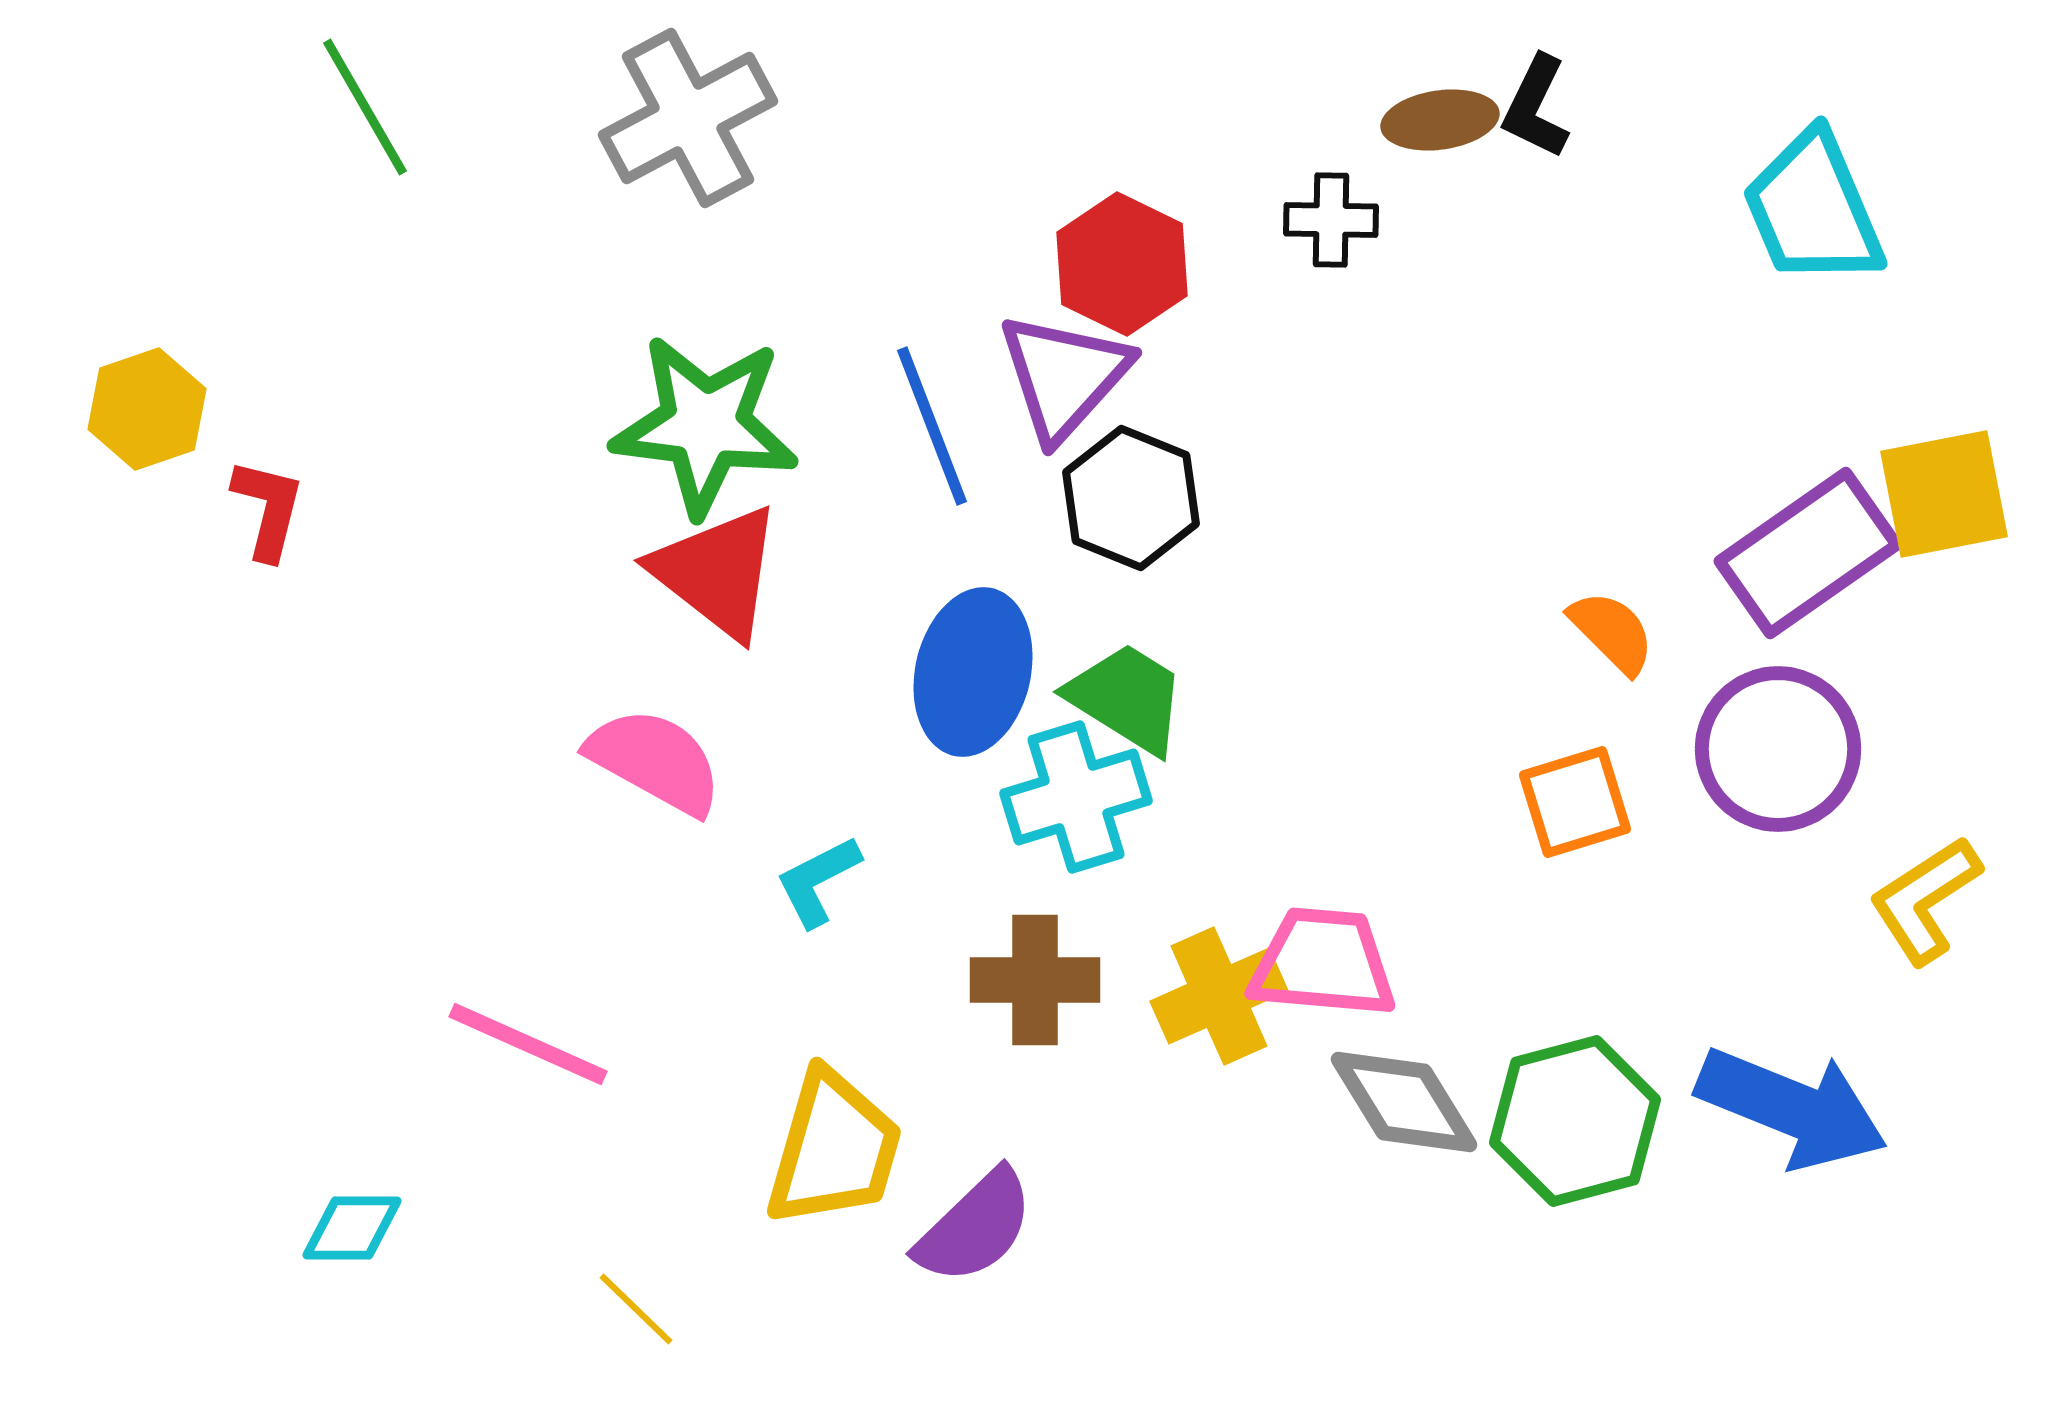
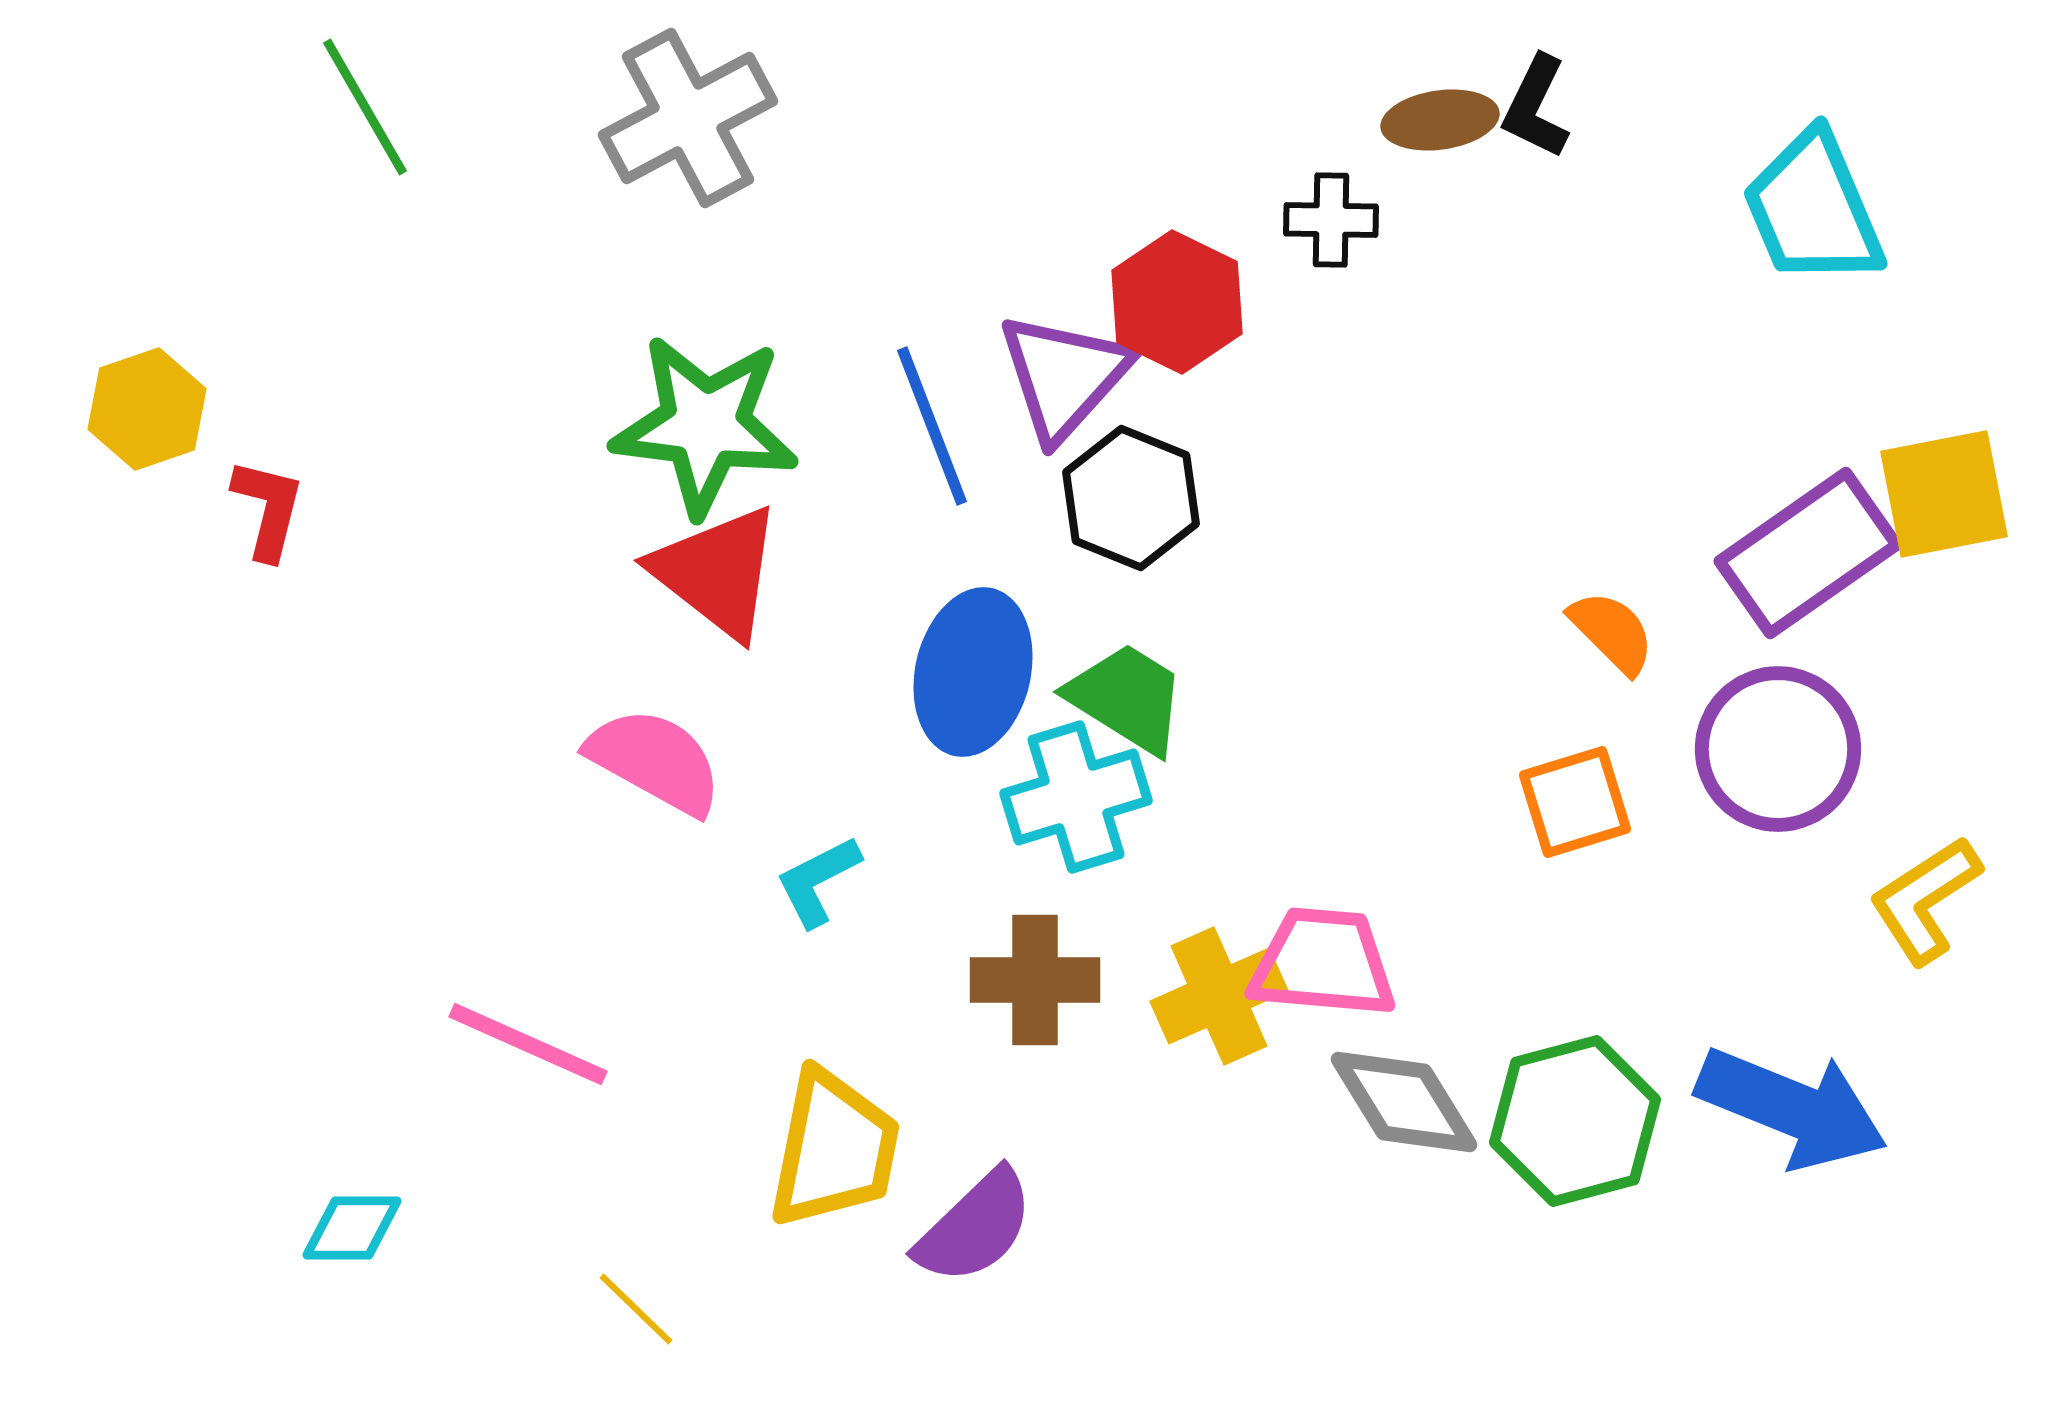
red hexagon: moved 55 px right, 38 px down
yellow trapezoid: rotated 5 degrees counterclockwise
